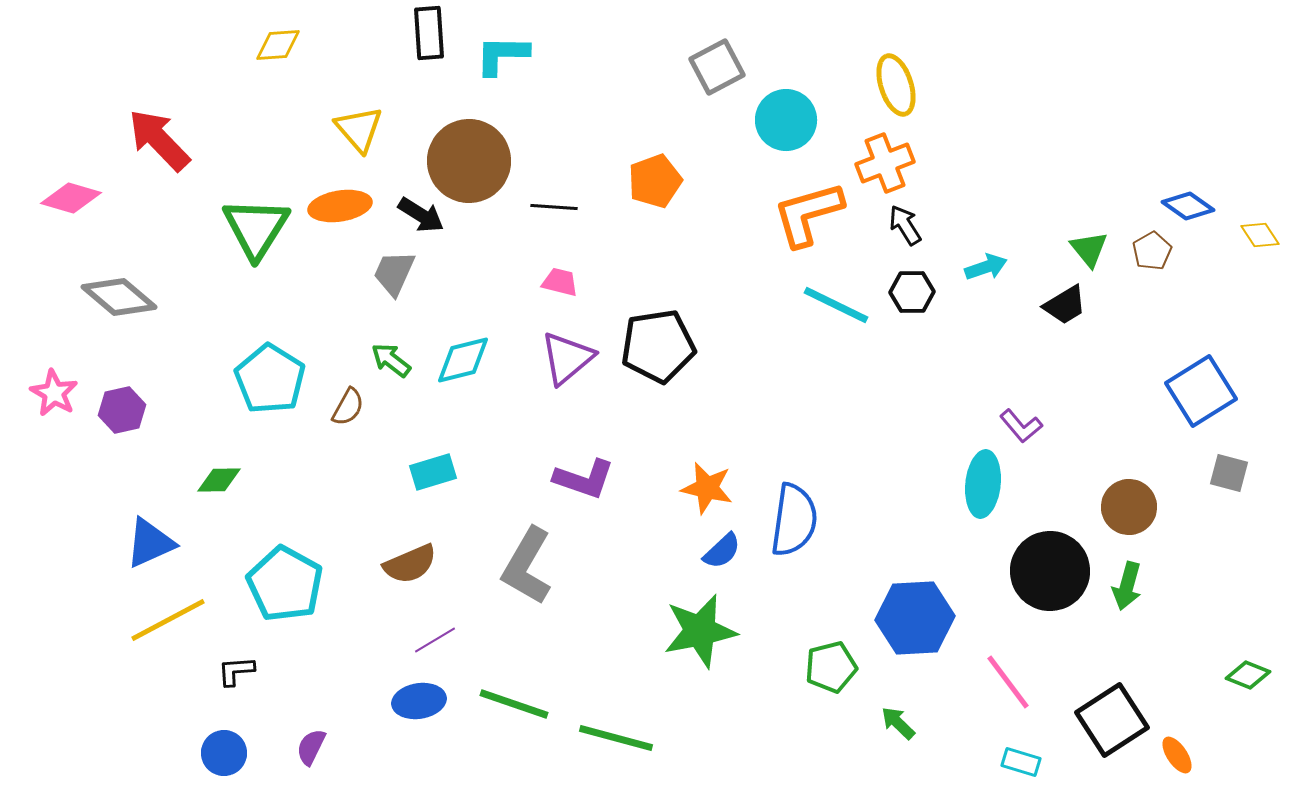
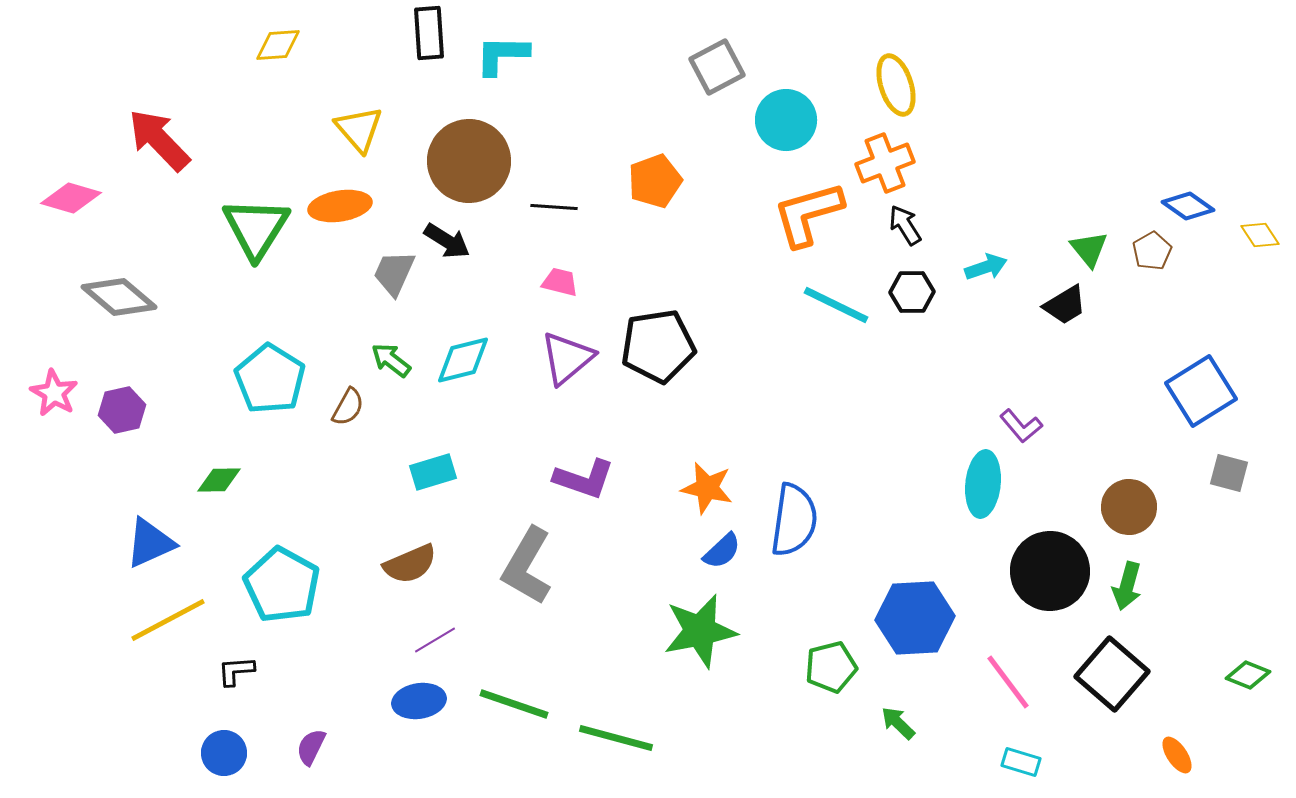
black arrow at (421, 215): moved 26 px right, 26 px down
cyan pentagon at (285, 584): moved 3 px left, 1 px down
black square at (1112, 720): moved 46 px up; rotated 16 degrees counterclockwise
